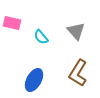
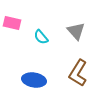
blue ellipse: rotated 70 degrees clockwise
